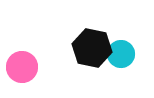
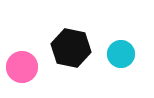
black hexagon: moved 21 px left
